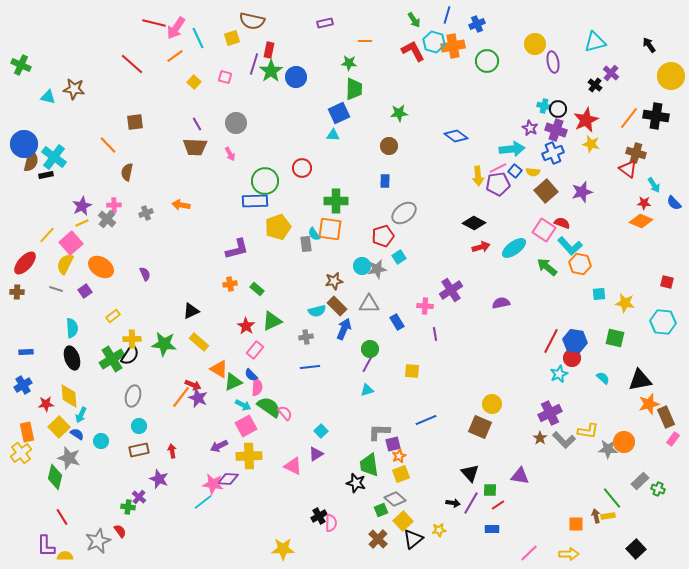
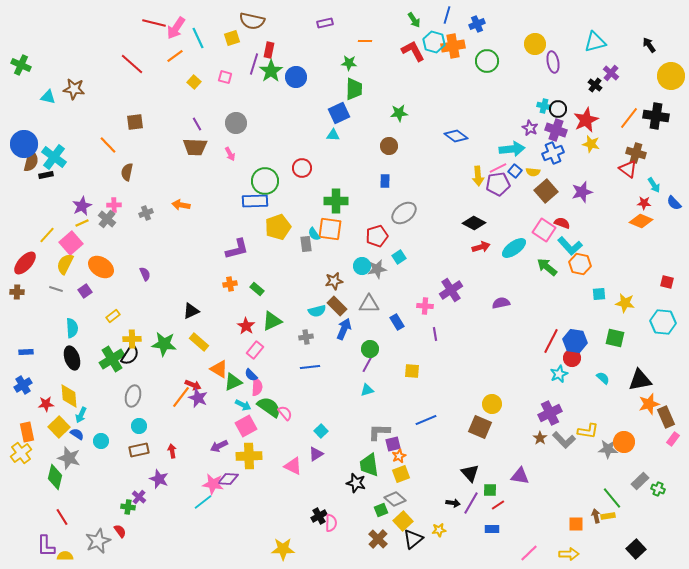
red pentagon at (383, 236): moved 6 px left
